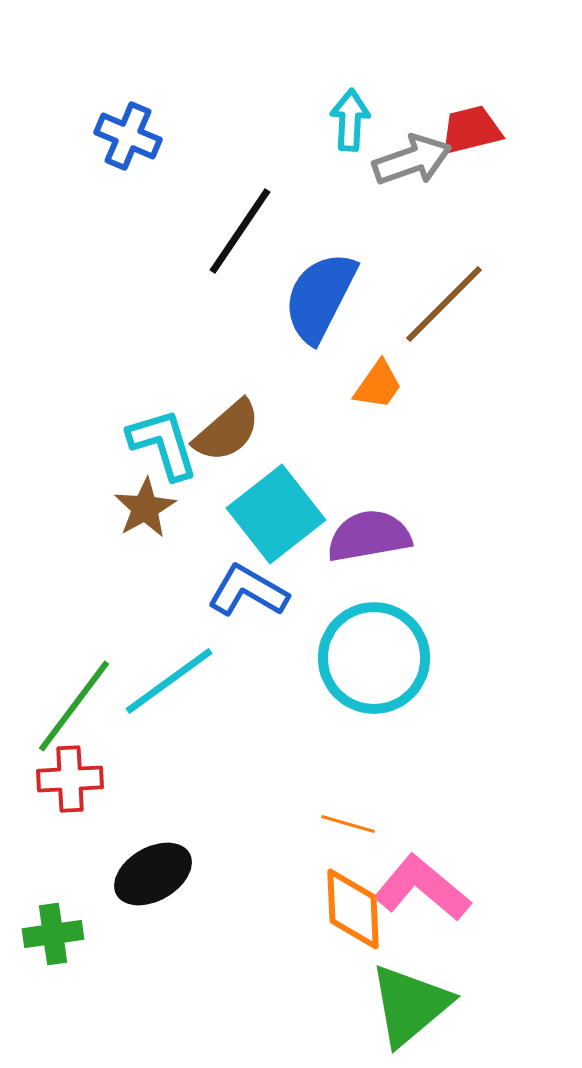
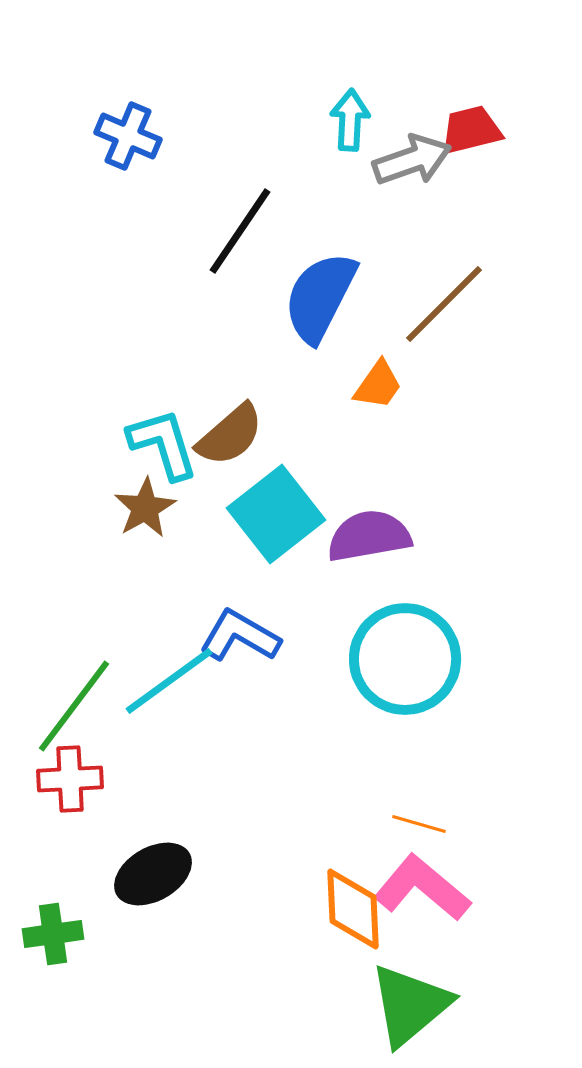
brown semicircle: moved 3 px right, 4 px down
blue L-shape: moved 8 px left, 45 px down
cyan circle: moved 31 px right, 1 px down
orange line: moved 71 px right
